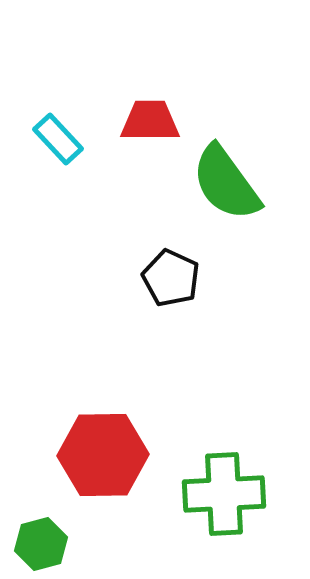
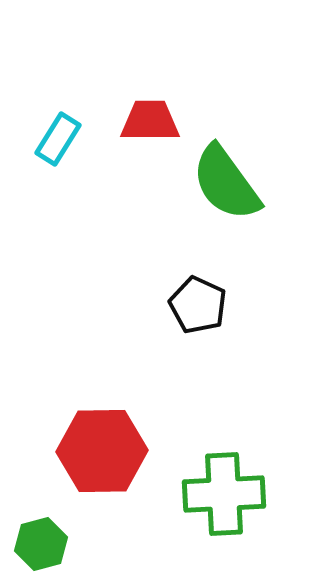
cyan rectangle: rotated 75 degrees clockwise
black pentagon: moved 27 px right, 27 px down
red hexagon: moved 1 px left, 4 px up
